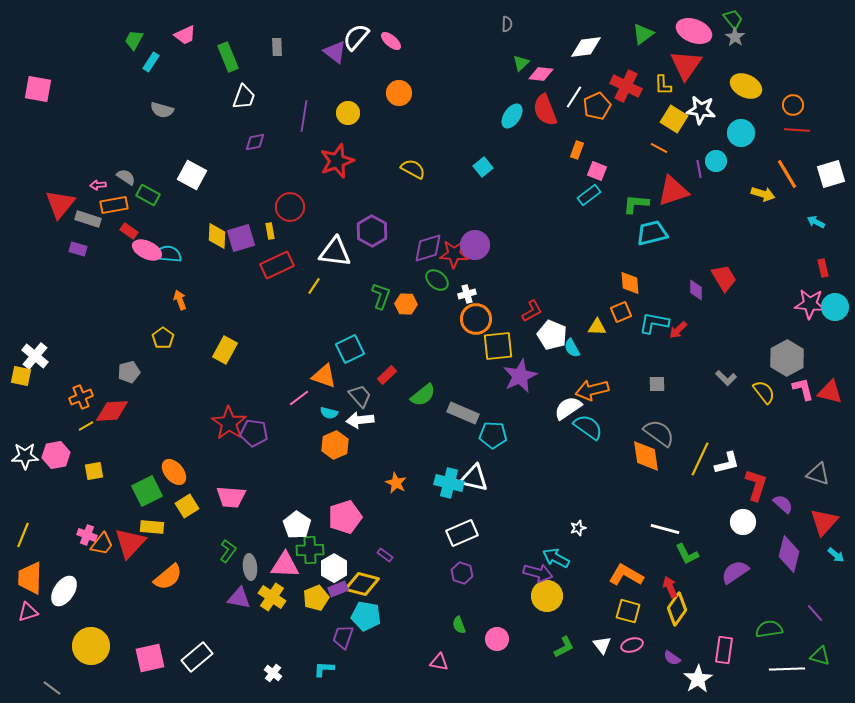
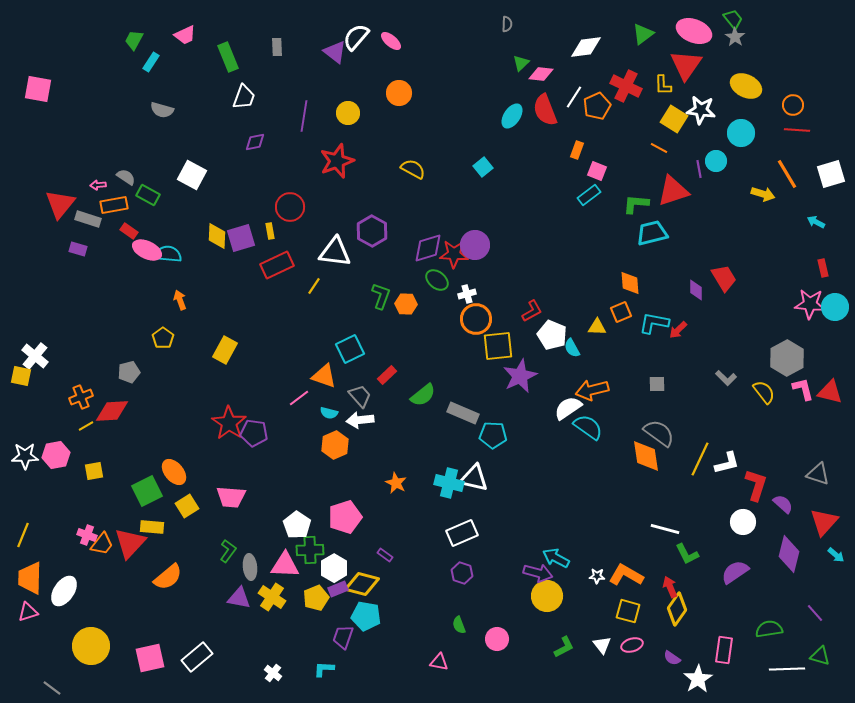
white star at (578, 528): moved 19 px right, 48 px down; rotated 21 degrees clockwise
